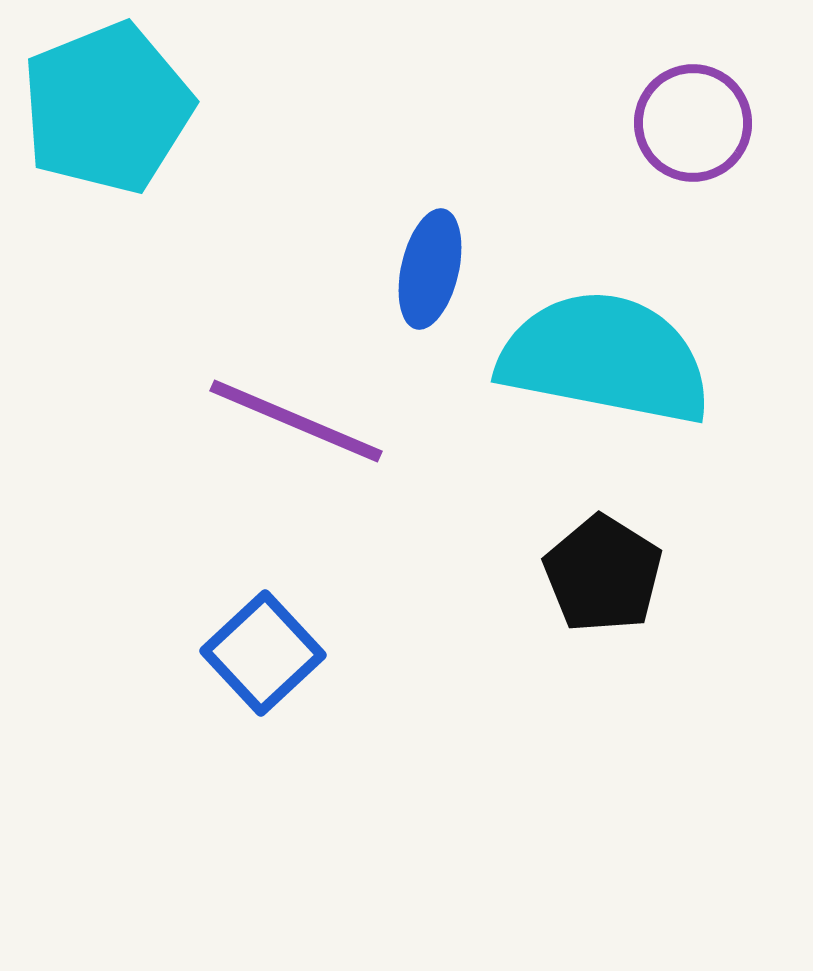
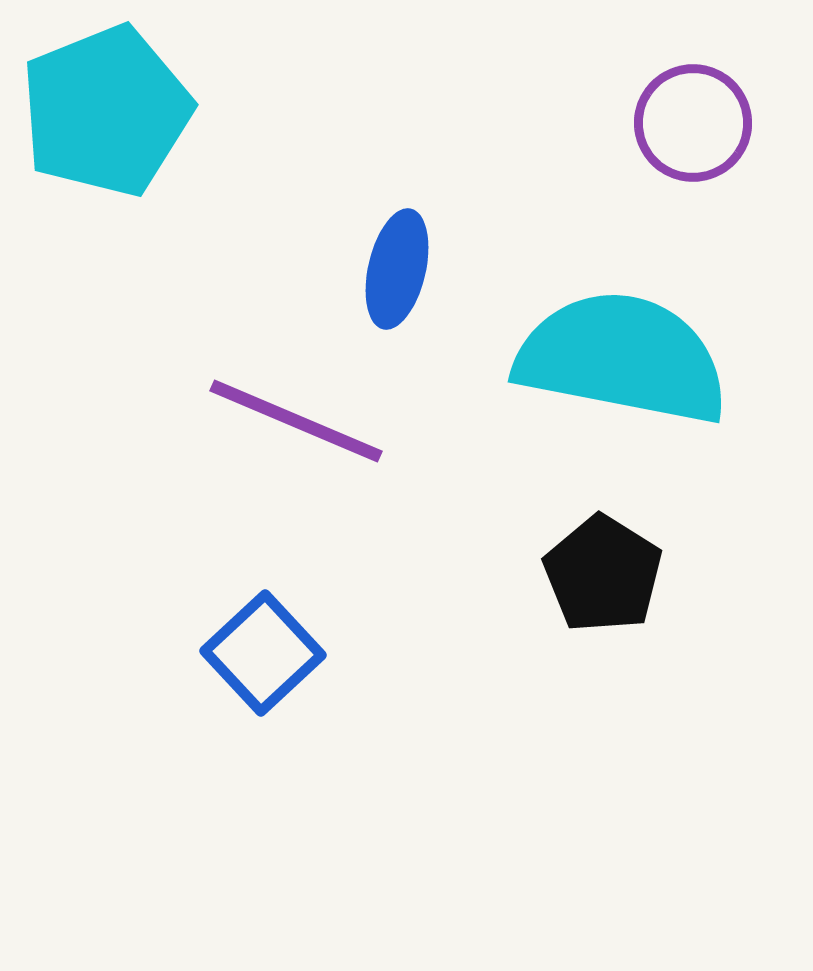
cyan pentagon: moved 1 px left, 3 px down
blue ellipse: moved 33 px left
cyan semicircle: moved 17 px right
